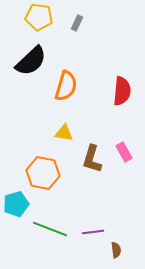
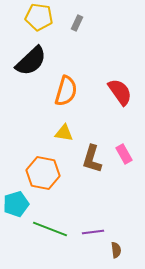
orange semicircle: moved 5 px down
red semicircle: moved 2 px left, 1 px down; rotated 40 degrees counterclockwise
pink rectangle: moved 2 px down
